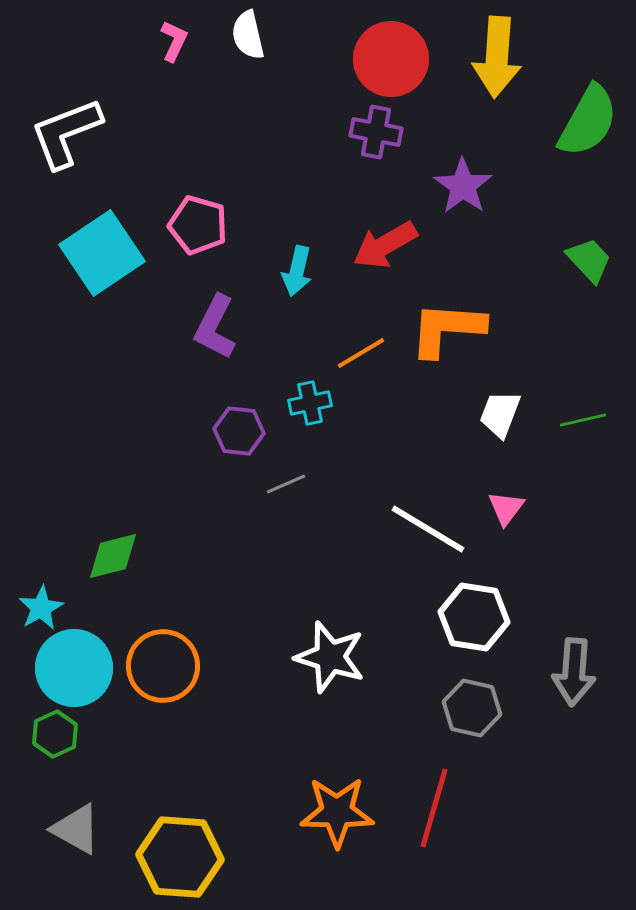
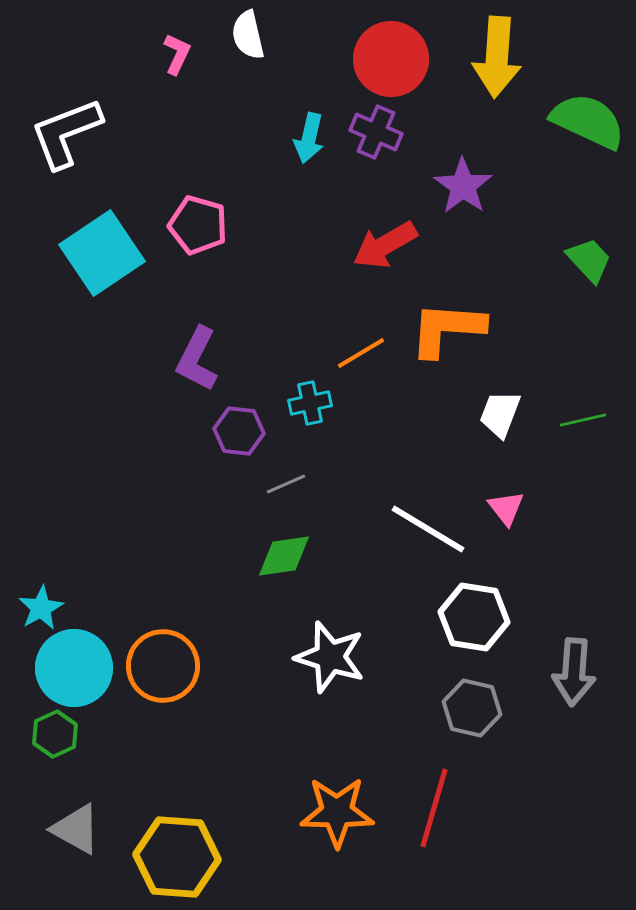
pink L-shape: moved 3 px right, 13 px down
green semicircle: rotated 94 degrees counterclockwise
purple cross: rotated 12 degrees clockwise
cyan arrow: moved 12 px right, 133 px up
purple L-shape: moved 18 px left, 32 px down
pink triangle: rotated 15 degrees counterclockwise
green diamond: moved 171 px right; rotated 6 degrees clockwise
yellow hexagon: moved 3 px left
